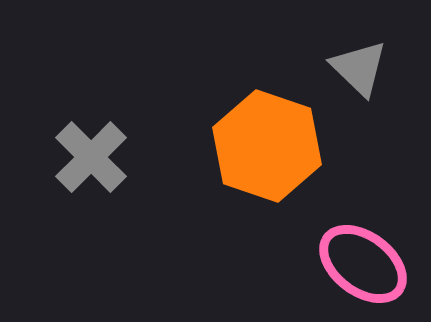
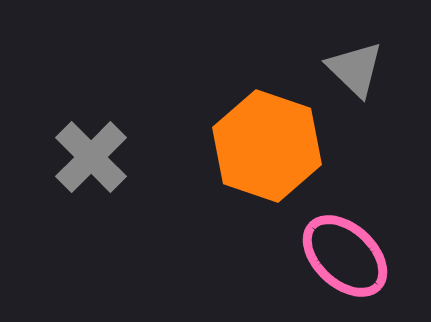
gray triangle: moved 4 px left, 1 px down
pink ellipse: moved 18 px left, 8 px up; rotated 6 degrees clockwise
